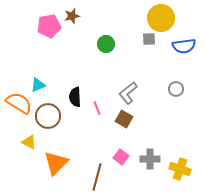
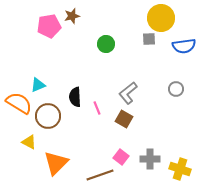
brown line: moved 3 px right, 2 px up; rotated 56 degrees clockwise
